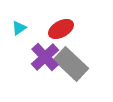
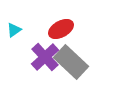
cyan triangle: moved 5 px left, 2 px down
gray rectangle: moved 2 px up
